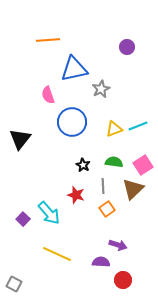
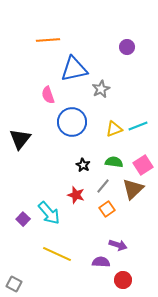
gray line: rotated 42 degrees clockwise
